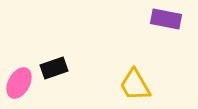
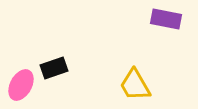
pink ellipse: moved 2 px right, 2 px down
